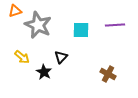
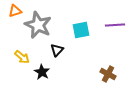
cyan square: rotated 12 degrees counterclockwise
black triangle: moved 4 px left, 7 px up
black star: moved 2 px left
